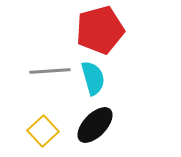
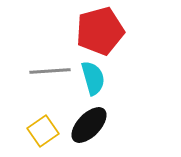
red pentagon: moved 1 px down
black ellipse: moved 6 px left
yellow square: rotated 8 degrees clockwise
